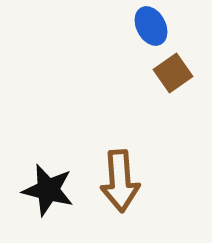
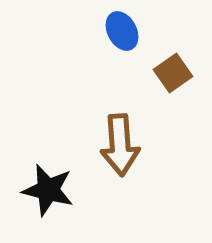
blue ellipse: moved 29 px left, 5 px down
brown arrow: moved 36 px up
